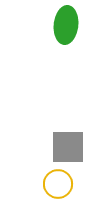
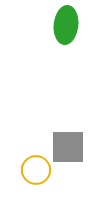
yellow circle: moved 22 px left, 14 px up
